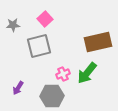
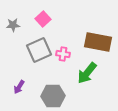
pink square: moved 2 px left
brown rectangle: rotated 24 degrees clockwise
gray square: moved 4 px down; rotated 10 degrees counterclockwise
pink cross: moved 20 px up; rotated 32 degrees clockwise
purple arrow: moved 1 px right, 1 px up
gray hexagon: moved 1 px right
